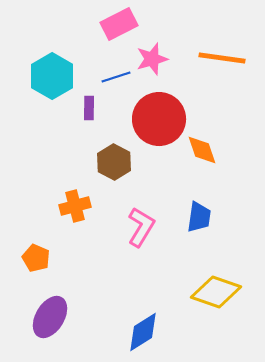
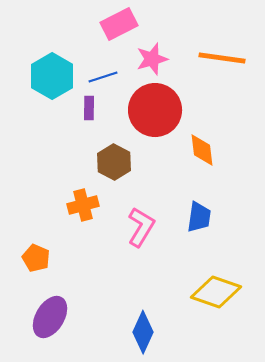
blue line: moved 13 px left
red circle: moved 4 px left, 9 px up
orange diamond: rotated 12 degrees clockwise
orange cross: moved 8 px right, 1 px up
blue diamond: rotated 33 degrees counterclockwise
